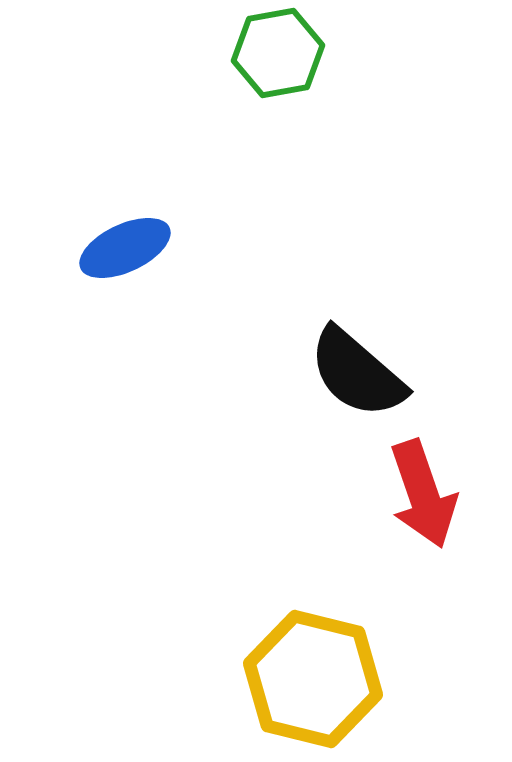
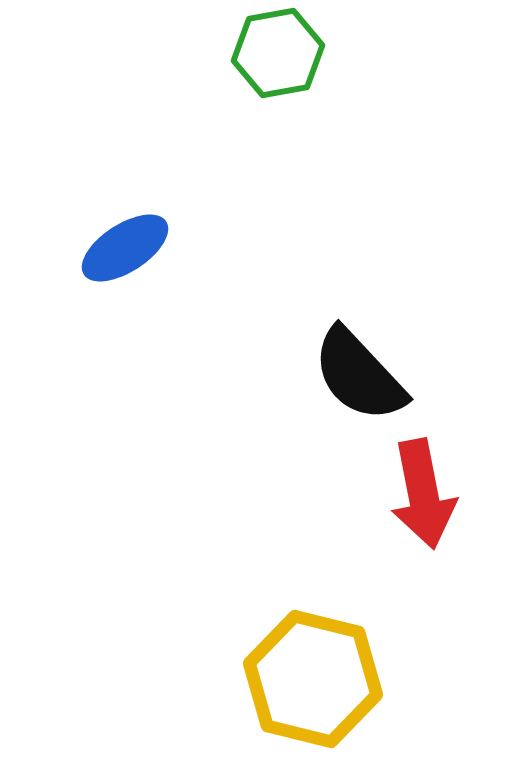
blue ellipse: rotated 8 degrees counterclockwise
black semicircle: moved 2 px right, 2 px down; rotated 6 degrees clockwise
red arrow: rotated 8 degrees clockwise
